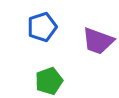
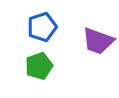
green pentagon: moved 10 px left, 15 px up
